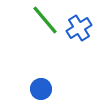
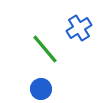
green line: moved 29 px down
